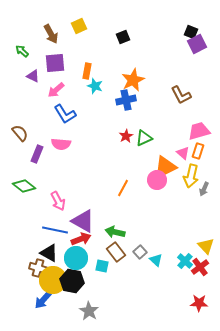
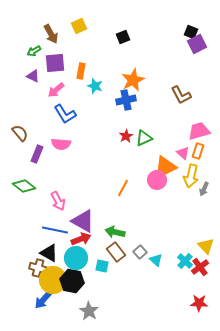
green arrow at (22, 51): moved 12 px right; rotated 72 degrees counterclockwise
orange rectangle at (87, 71): moved 6 px left
